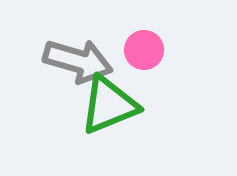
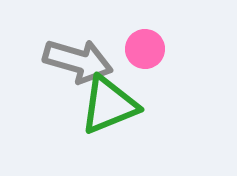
pink circle: moved 1 px right, 1 px up
